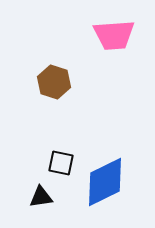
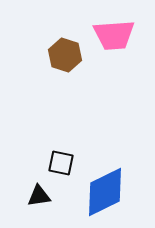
brown hexagon: moved 11 px right, 27 px up
blue diamond: moved 10 px down
black triangle: moved 2 px left, 1 px up
